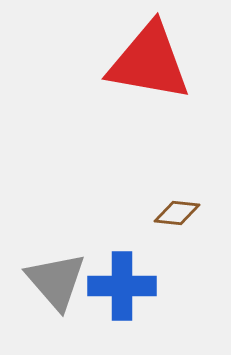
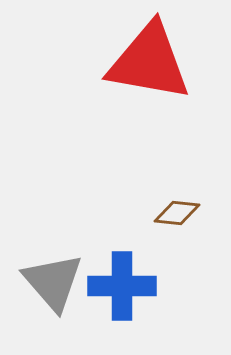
gray triangle: moved 3 px left, 1 px down
